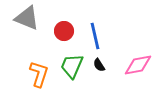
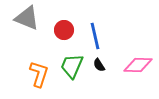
red circle: moved 1 px up
pink diamond: rotated 12 degrees clockwise
